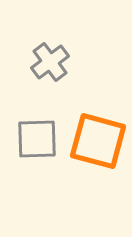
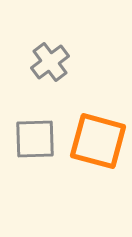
gray square: moved 2 px left
